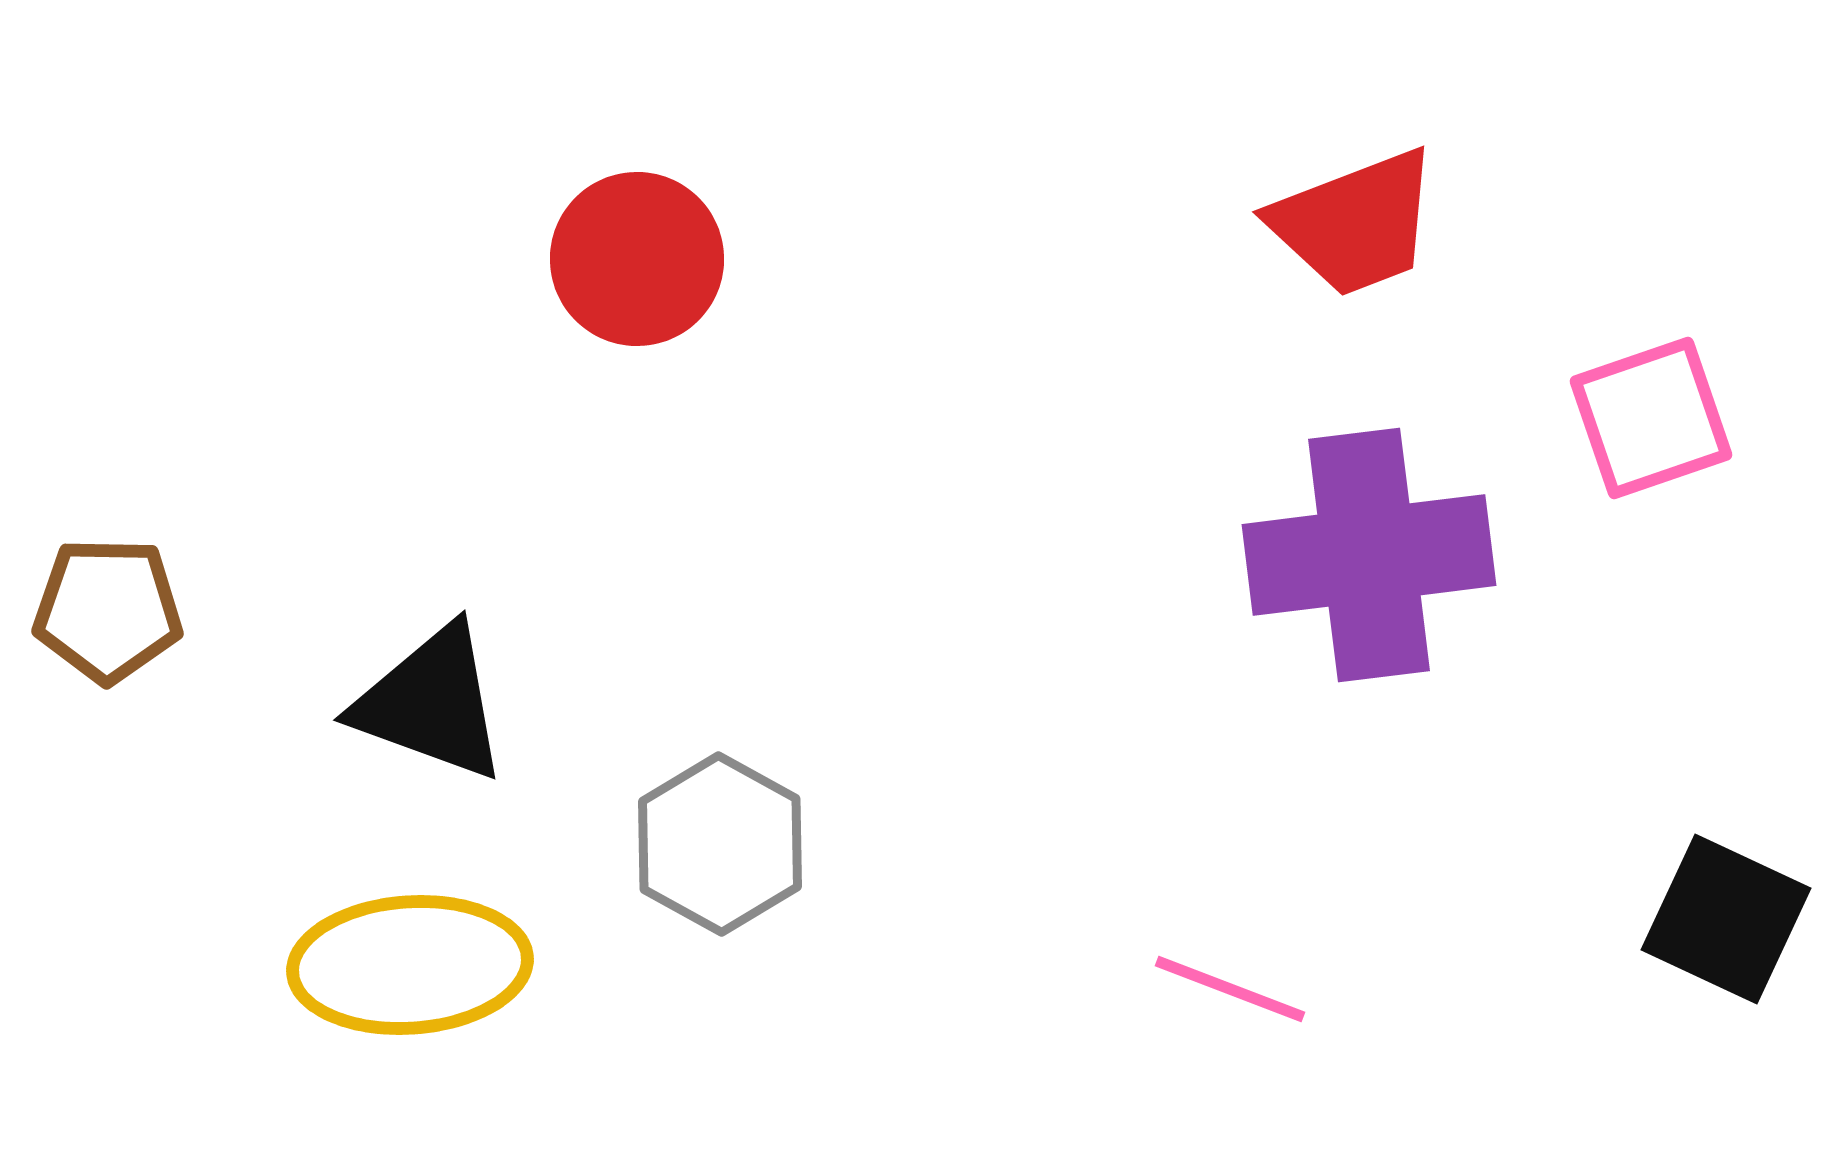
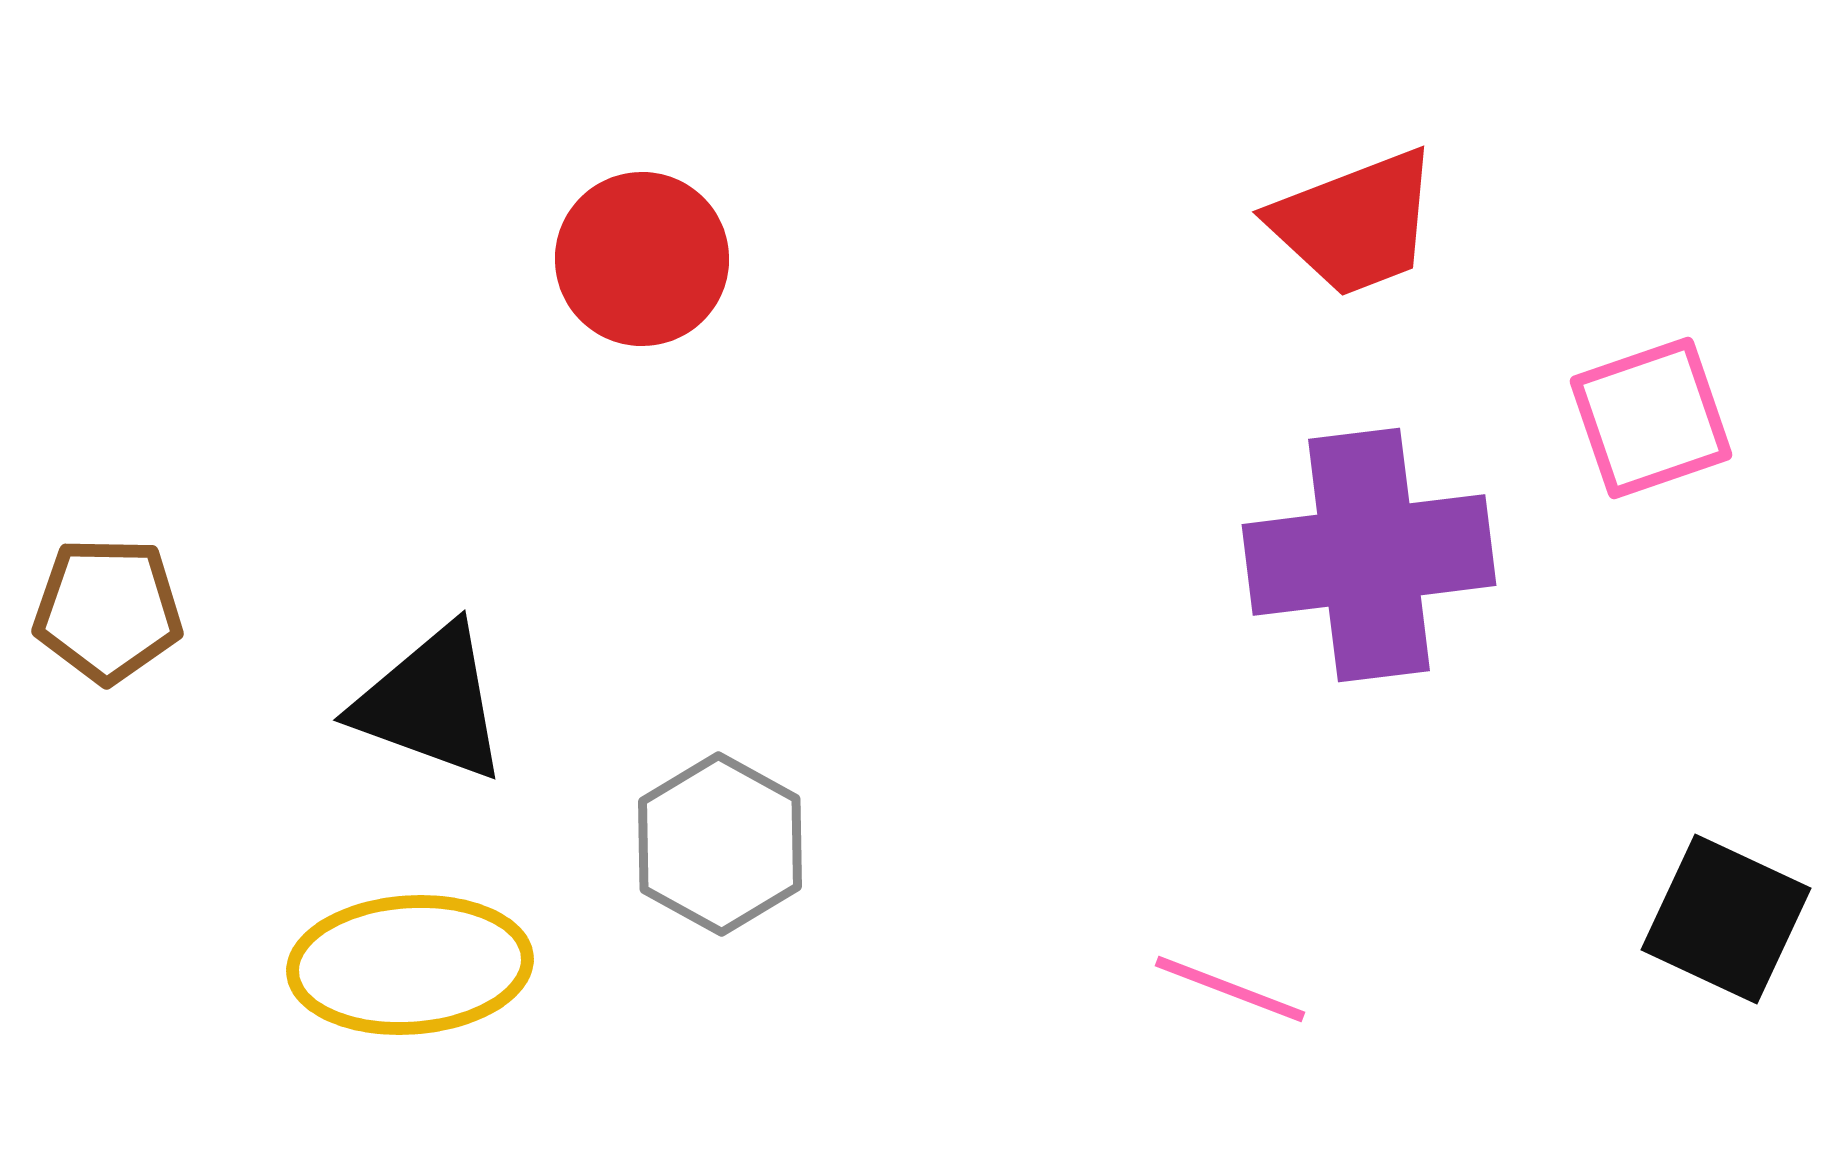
red circle: moved 5 px right
